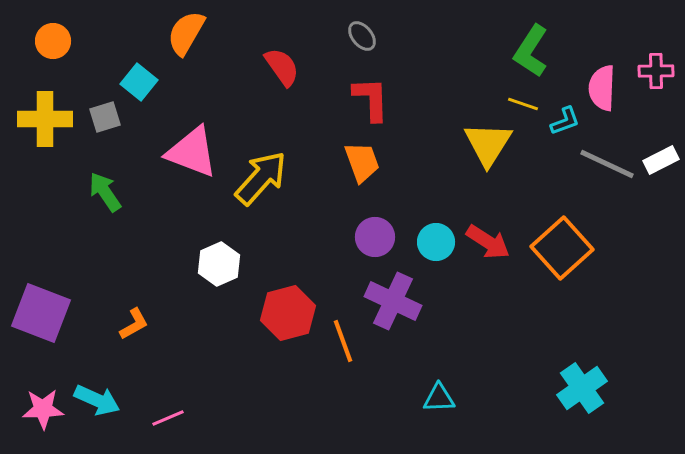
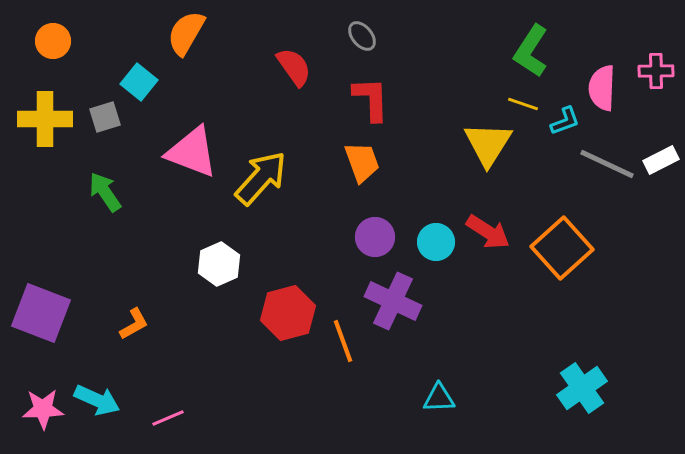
red semicircle: moved 12 px right
red arrow: moved 10 px up
